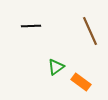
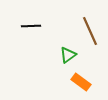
green triangle: moved 12 px right, 12 px up
